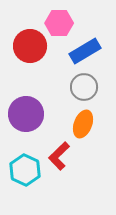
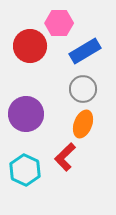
gray circle: moved 1 px left, 2 px down
red L-shape: moved 6 px right, 1 px down
